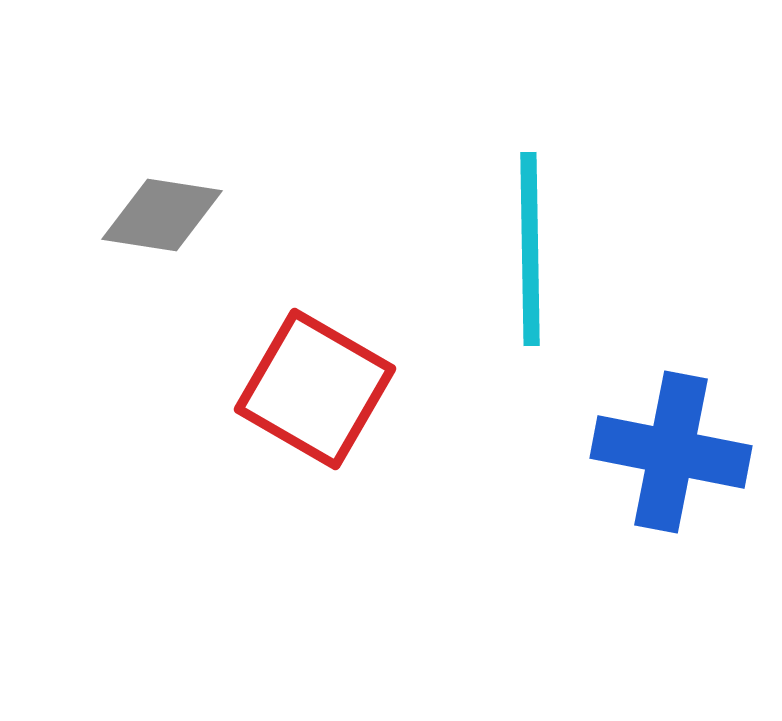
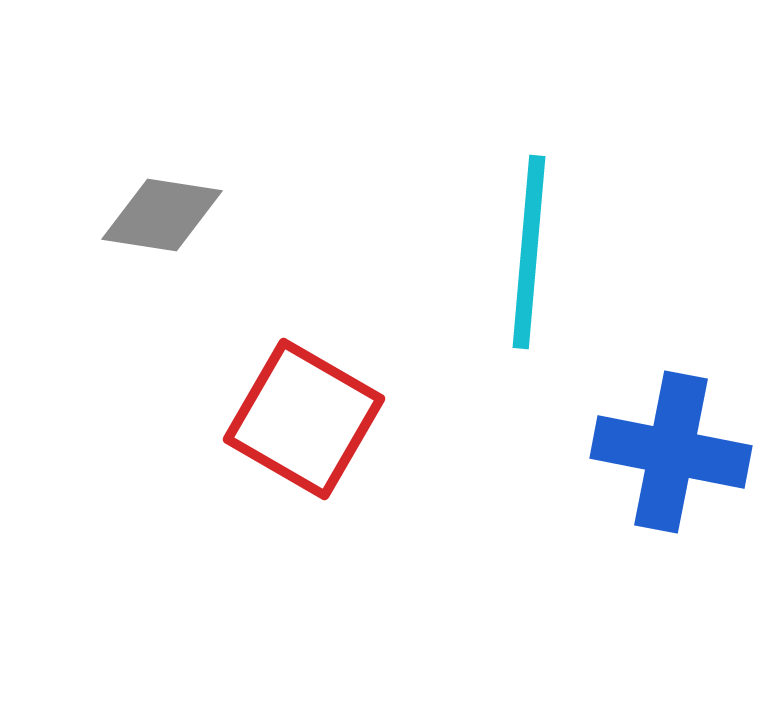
cyan line: moved 1 px left, 3 px down; rotated 6 degrees clockwise
red square: moved 11 px left, 30 px down
